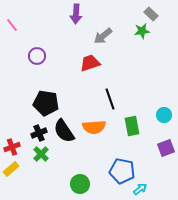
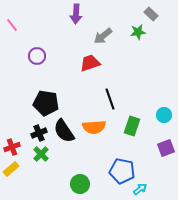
green star: moved 4 px left, 1 px down
green rectangle: rotated 30 degrees clockwise
